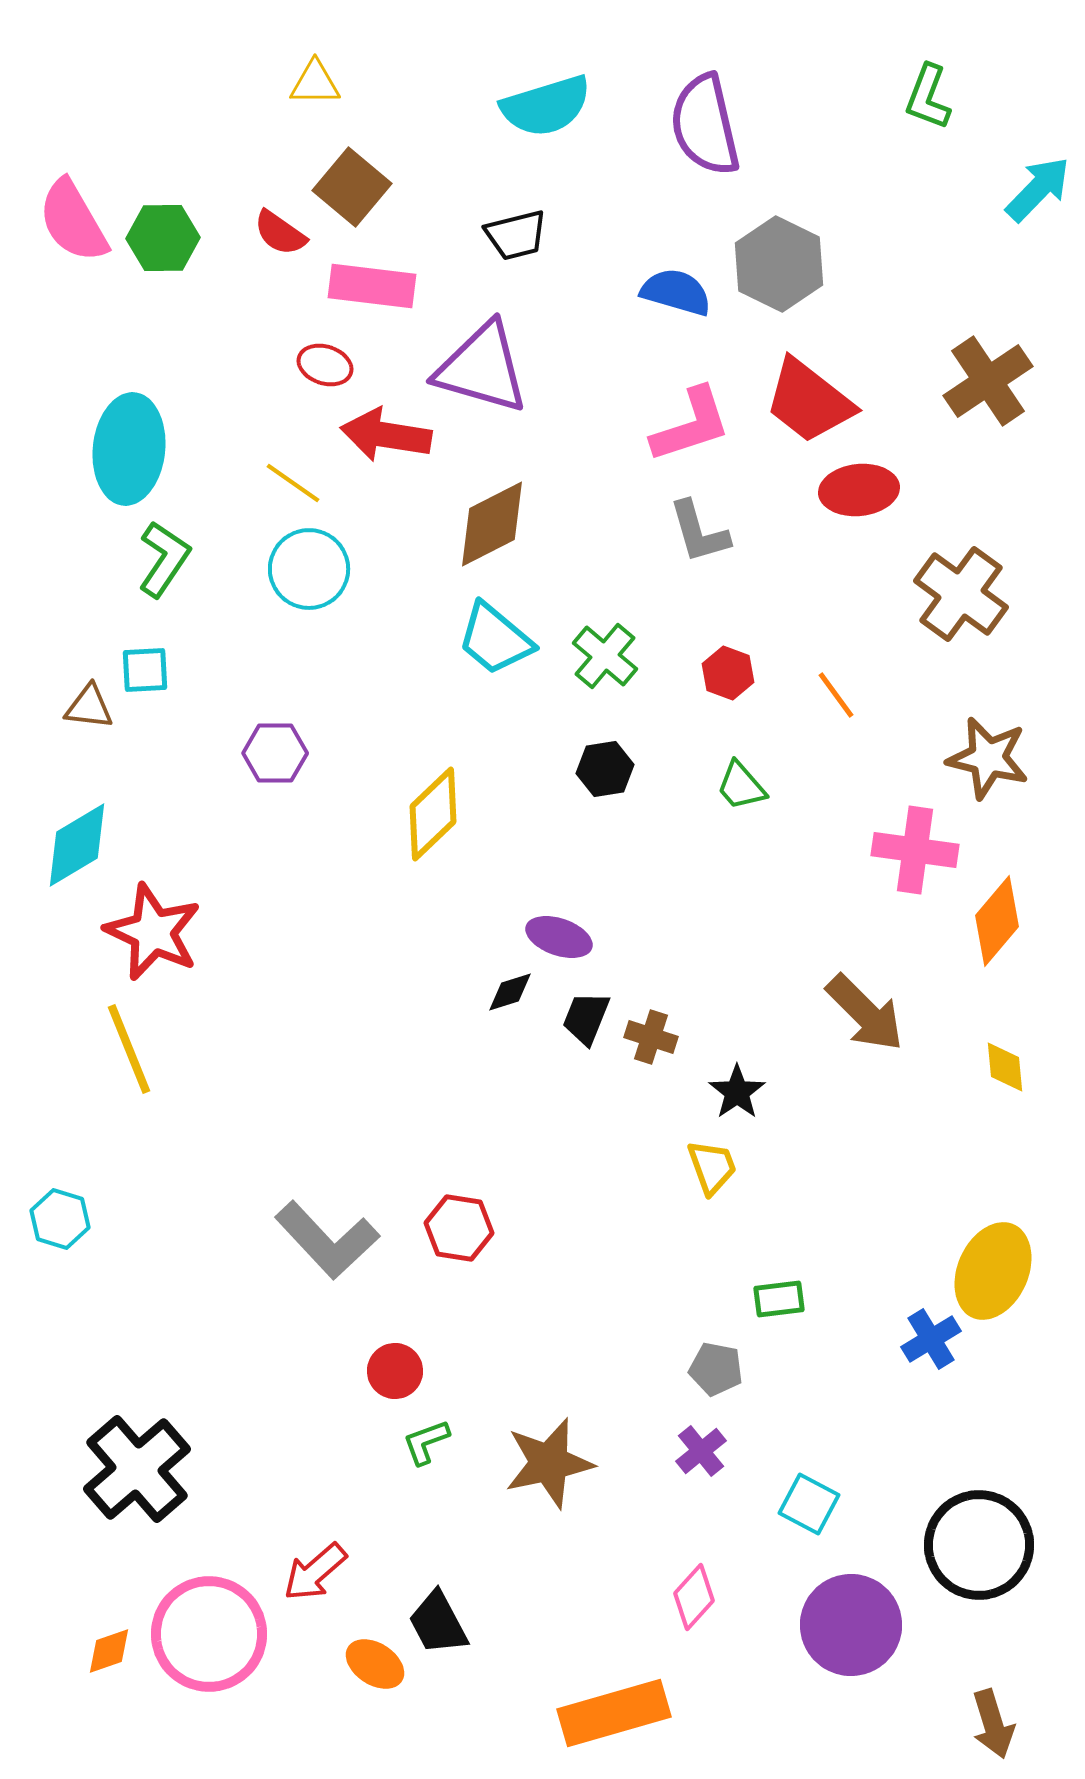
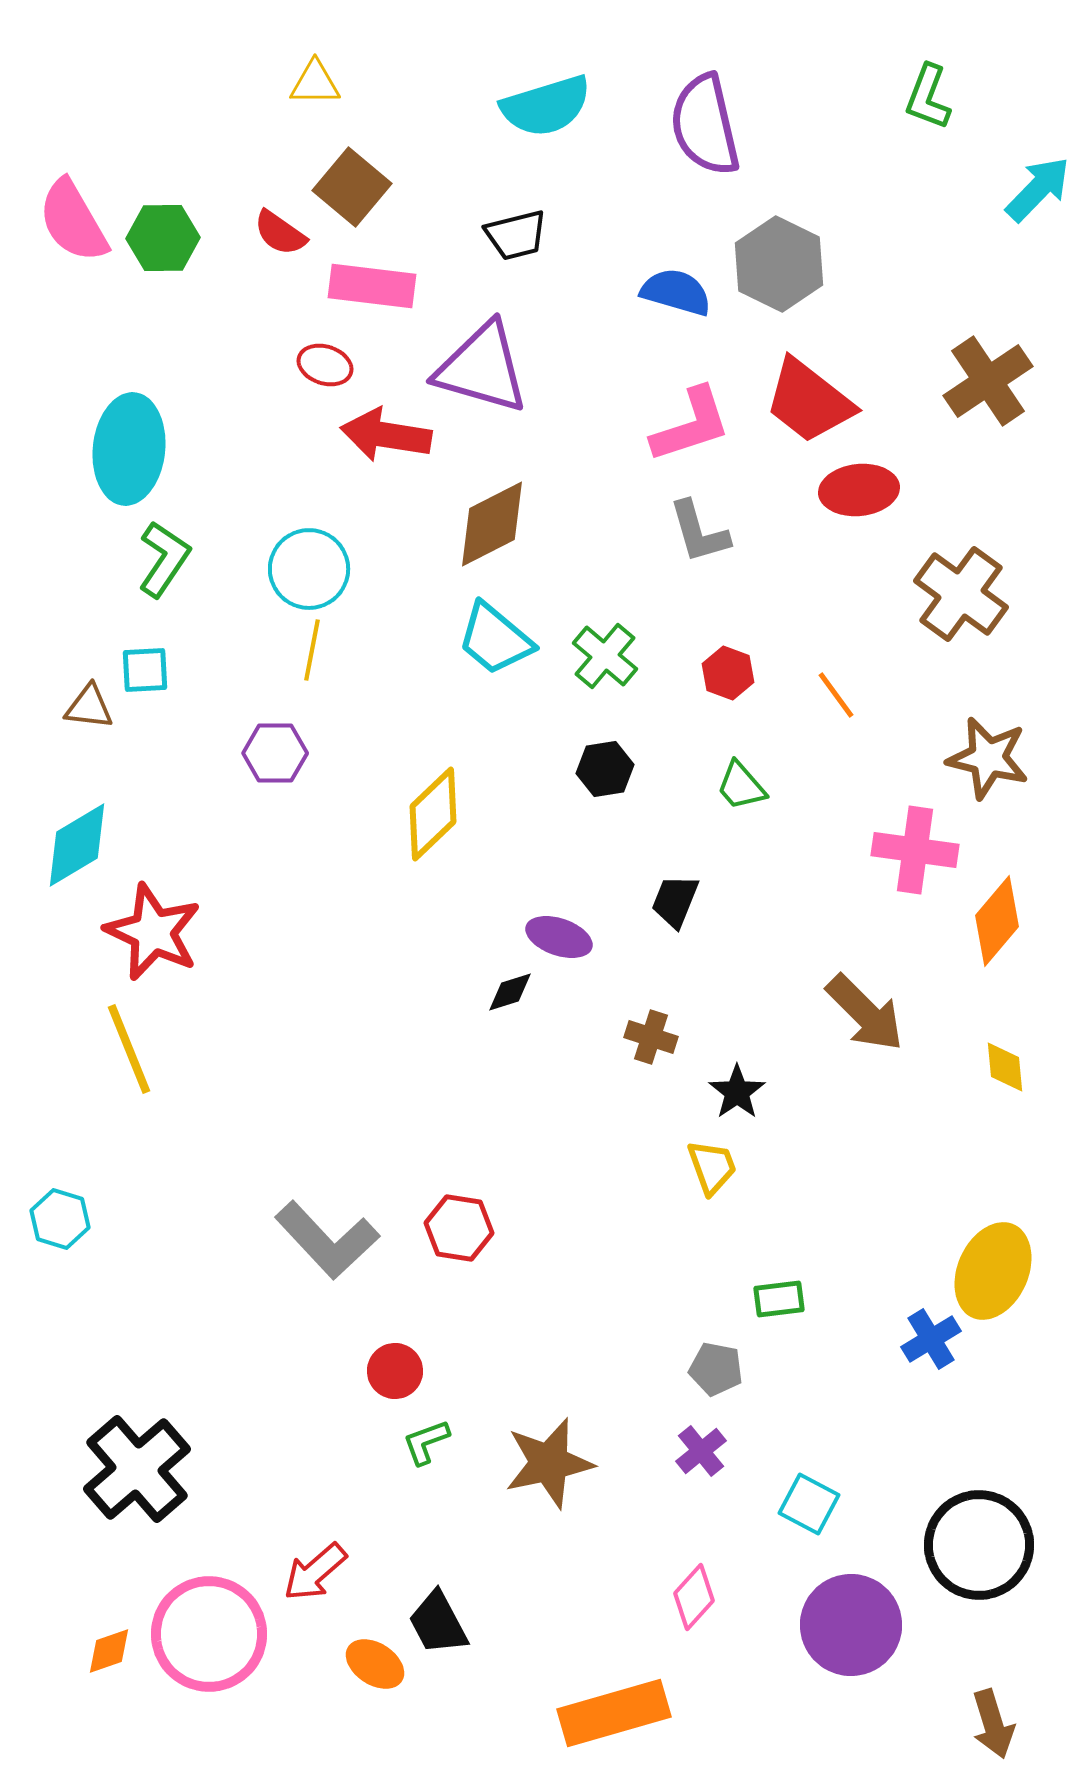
yellow line at (293, 483): moved 19 px right, 167 px down; rotated 66 degrees clockwise
black trapezoid at (586, 1018): moved 89 px right, 117 px up
